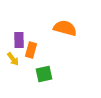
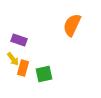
orange semicircle: moved 7 px right, 3 px up; rotated 80 degrees counterclockwise
purple rectangle: rotated 70 degrees counterclockwise
orange rectangle: moved 8 px left, 18 px down
